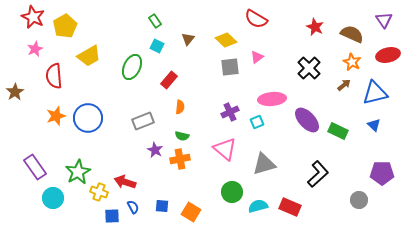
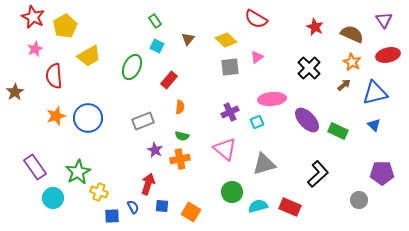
red arrow at (125, 182): moved 23 px right, 2 px down; rotated 90 degrees clockwise
